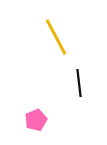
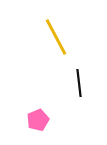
pink pentagon: moved 2 px right
